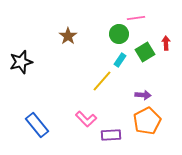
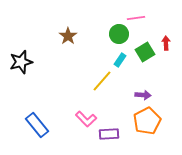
purple rectangle: moved 2 px left, 1 px up
